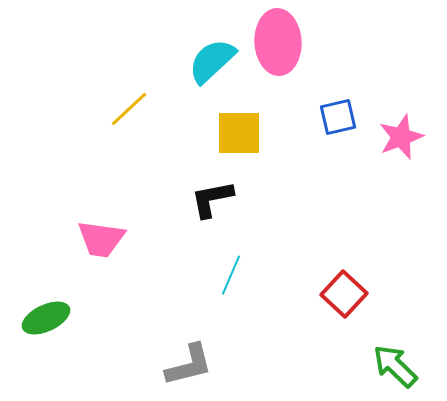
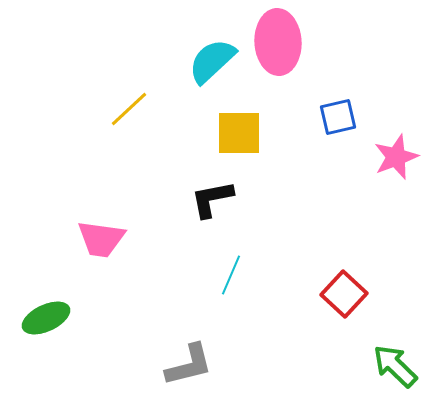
pink star: moved 5 px left, 20 px down
